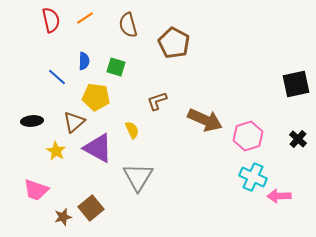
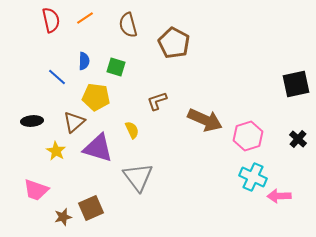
purple triangle: rotated 12 degrees counterclockwise
gray triangle: rotated 8 degrees counterclockwise
brown square: rotated 15 degrees clockwise
